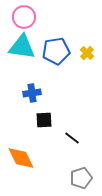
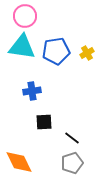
pink circle: moved 1 px right, 1 px up
yellow cross: rotated 16 degrees clockwise
blue cross: moved 2 px up
black square: moved 2 px down
orange diamond: moved 2 px left, 4 px down
gray pentagon: moved 9 px left, 15 px up
